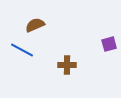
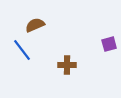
blue line: rotated 25 degrees clockwise
